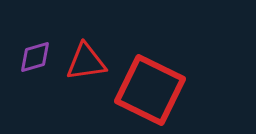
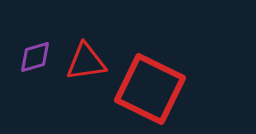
red square: moved 1 px up
